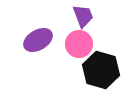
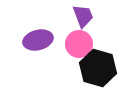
purple ellipse: rotated 16 degrees clockwise
black hexagon: moved 3 px left, 2 px up
